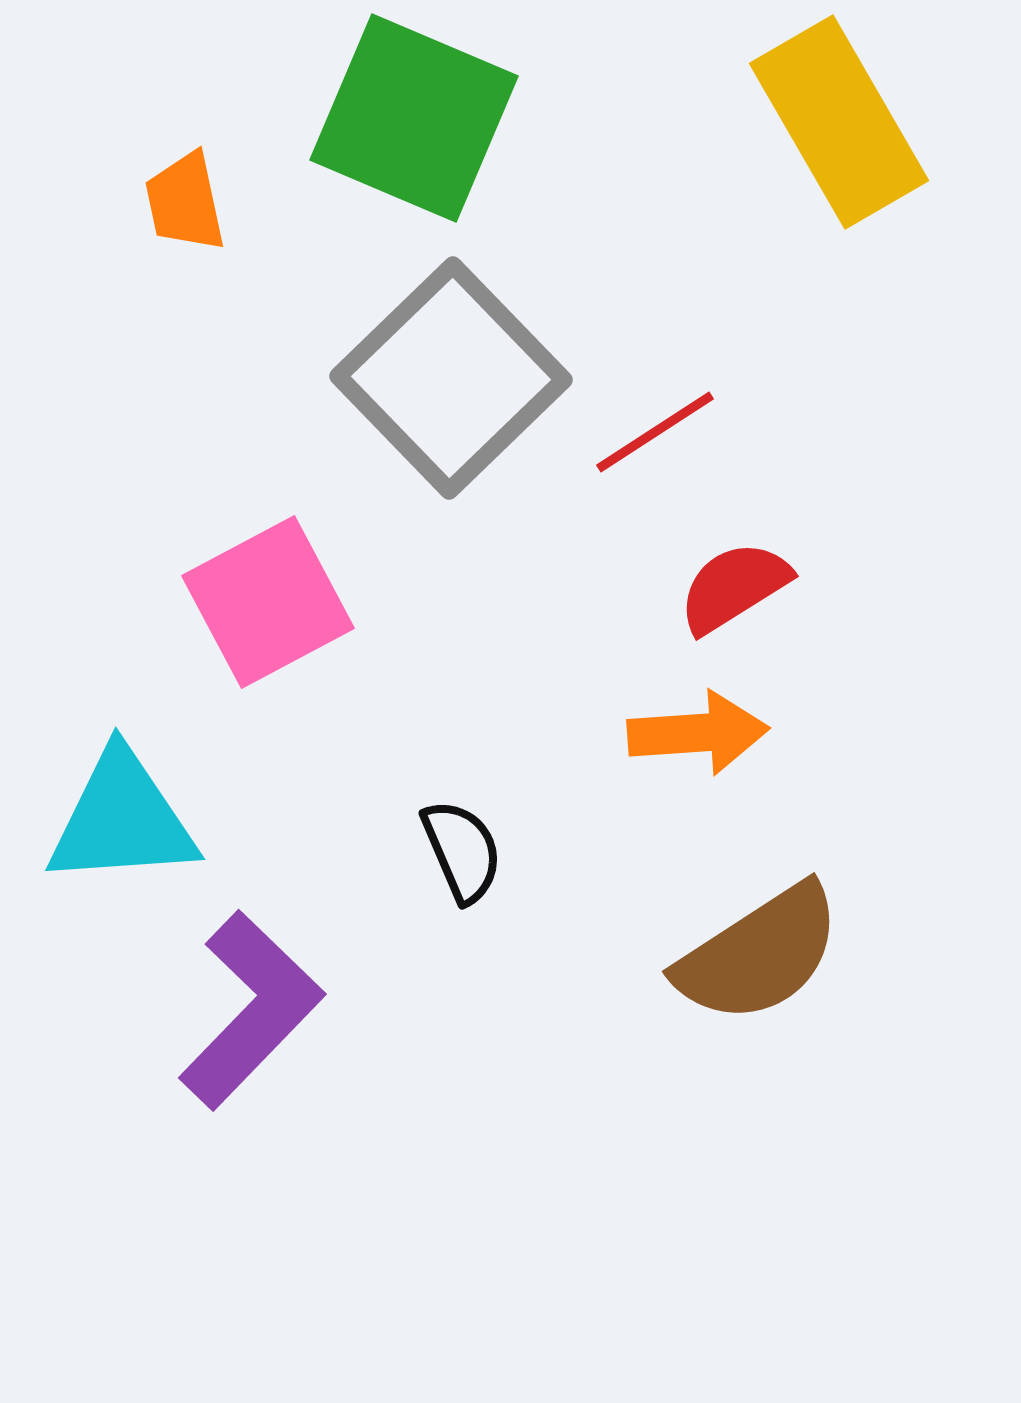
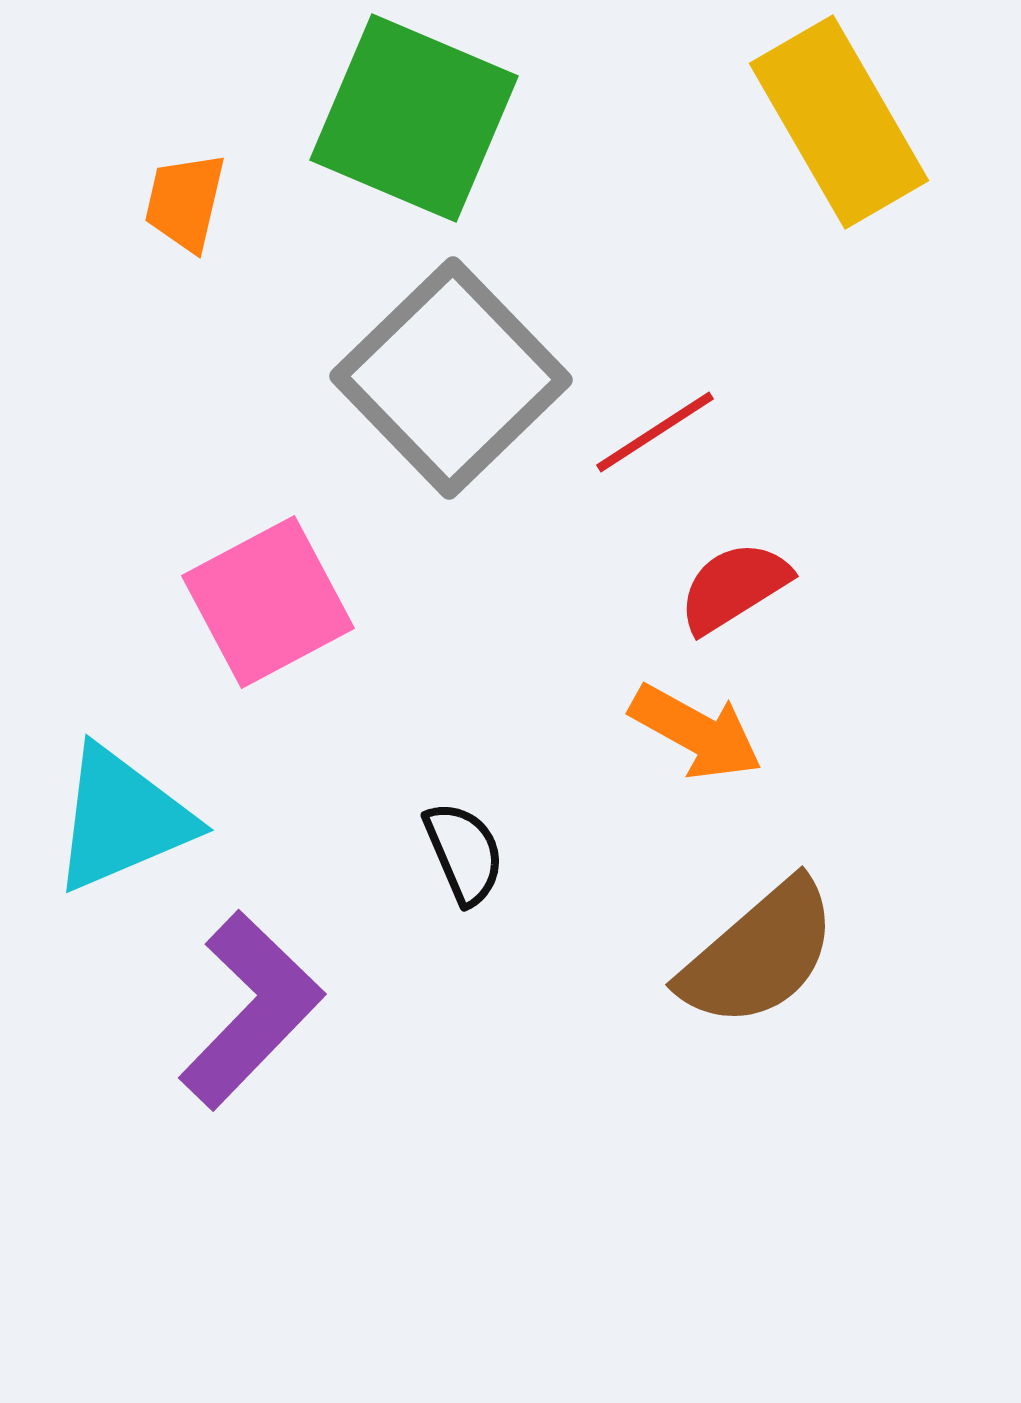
orange trapezoid: rotated 25 degrees clockwise
orange arrow: moved 2 px left, 1 px up; rotated 33 degrees clockwise
cyan triangle: rotated 19 degrees counterclockwise
black semicircle: moved 2 px right, 2 px down
brown semicircle: rotated 8 degrees counterclockwise
